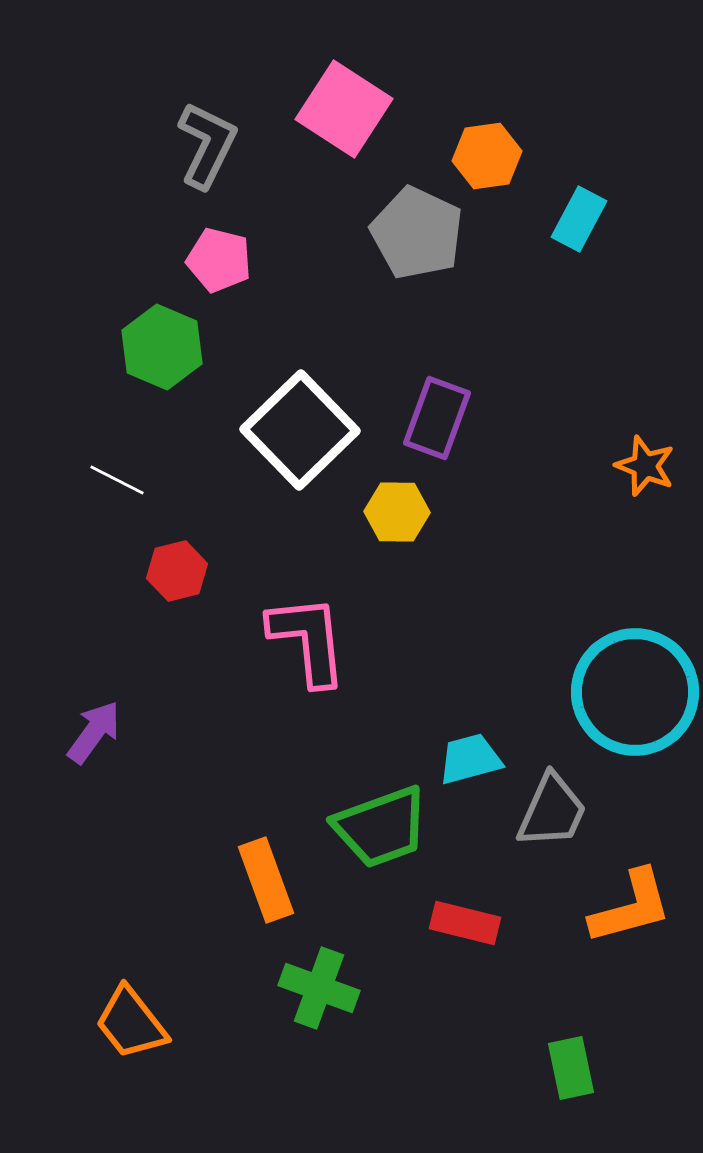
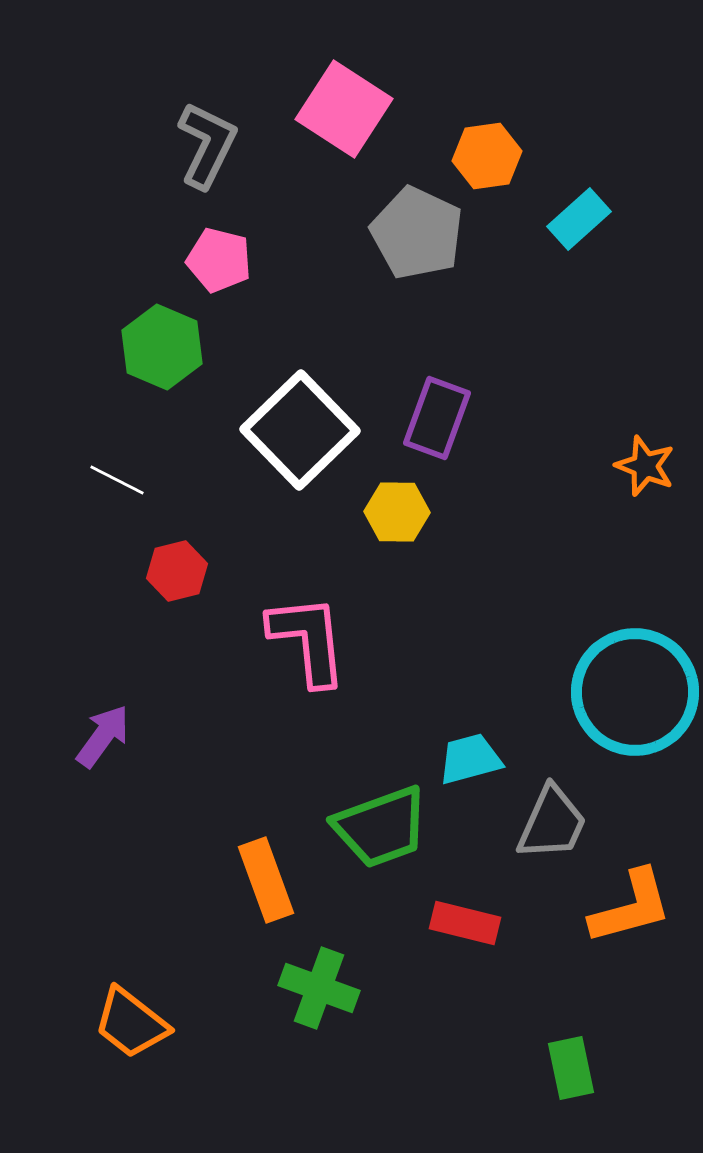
cyan rectangle: rotated 20 degrees clockwise
purple arrow: moved 9 px right, 4 px down
gray trapezoid: moved 12 px down
orange trapezoid: rotated 14 degrees counterclockwise
